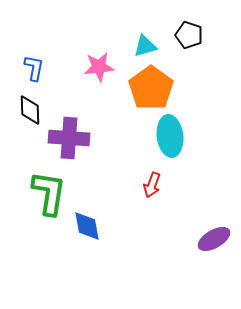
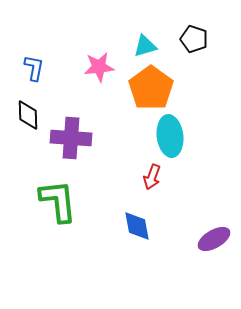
black pentagon: moved 5 px right, 4 px down
black diamond: moved 2 px left, 5 px down
purple cross: moved 2 px right
red arrow: moved 8 px up
green L-shape: moved 9 px right, 8 px down; rotated 15 degrees counterclockwise
blue diamond: moved 50 px right
